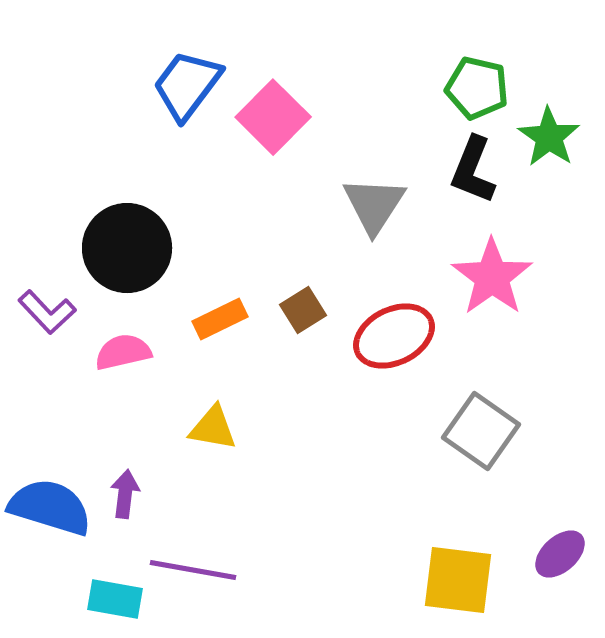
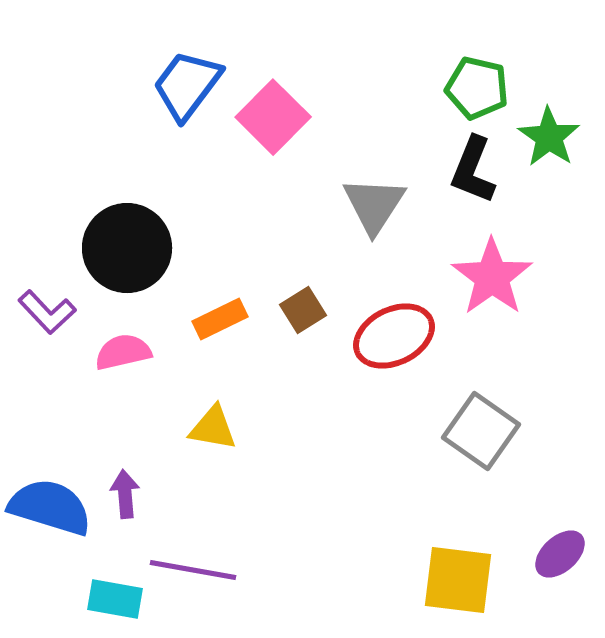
purple arrow: rotated 12 degrees counterclockwise
